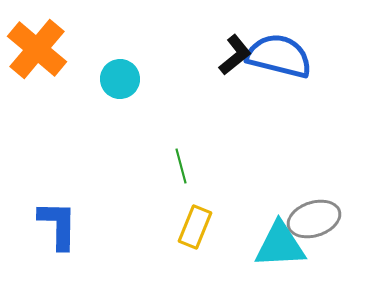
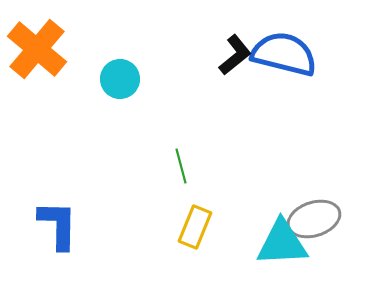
blue semicircle: moved 5 px right, 2 px up
cyan triangle: moved 2 px right, 2 px up
